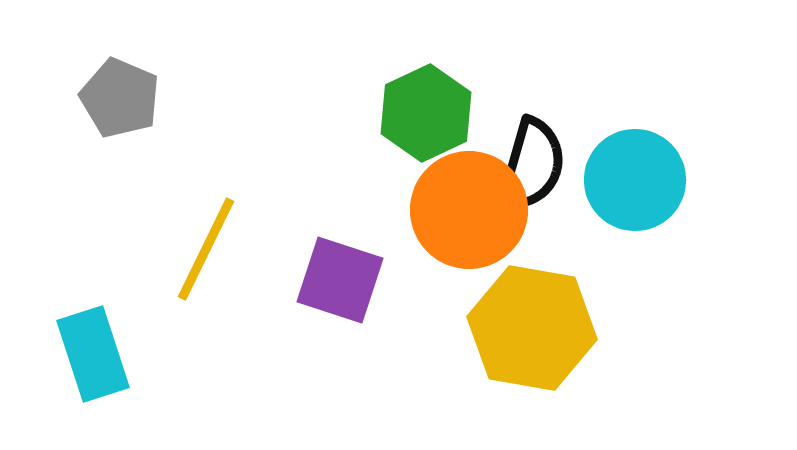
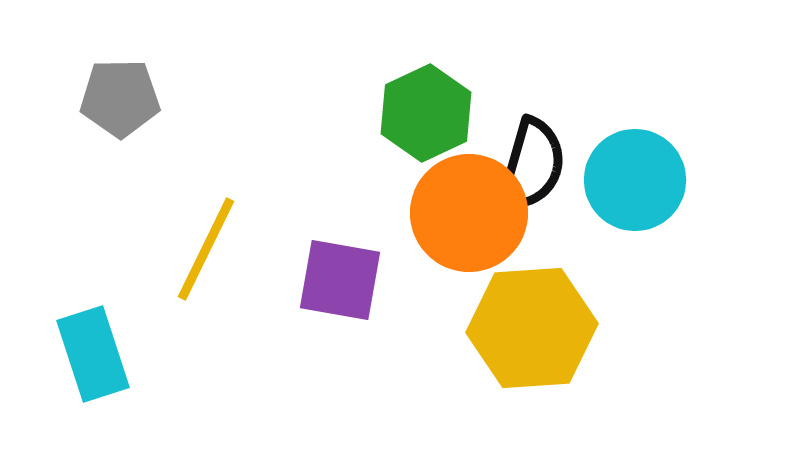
gray pentagon: rotated 24 degrees counterclockwise
orange circle: moved 3 px down
purple square: rotated 8 degrees counterclockwise
yellow hexagon: rotated 14 degrees counterclockwise
